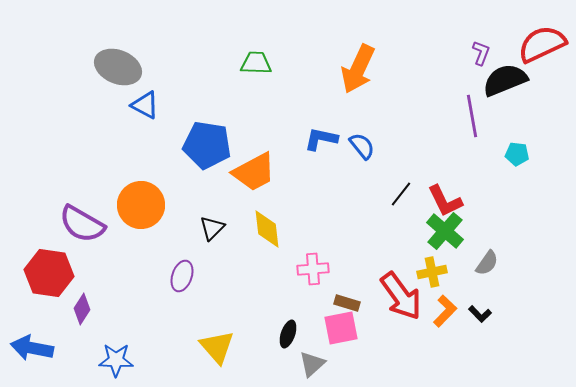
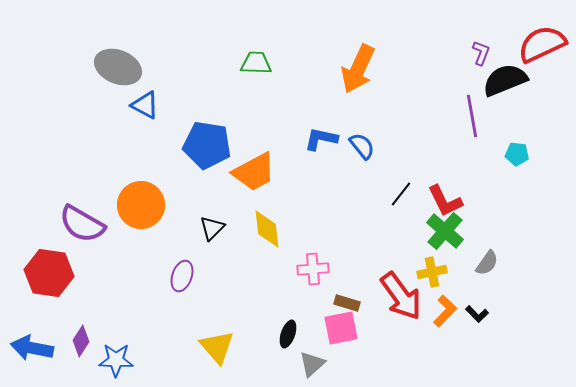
purple diamond: moved 1 px left, 32 px down
black L-shape: moved 3 px left
